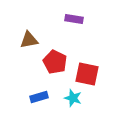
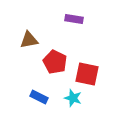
blue rectangle: rotated 42 degrees clockwise
